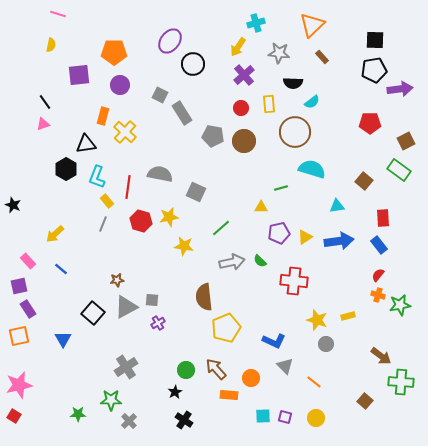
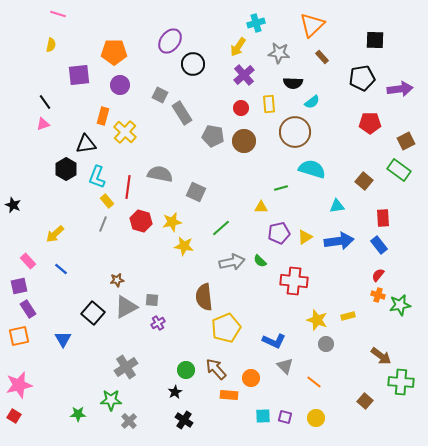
black pentagon at (374, 70): moved 12 px left, 8 px down
yellow star at (169, 217): moved 3 px right, 5 px down
